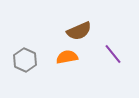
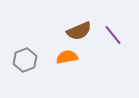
purple line: moved 19 px up
gray hexagon: rotated 15 degrees clockwise
